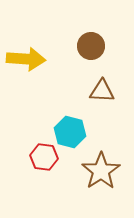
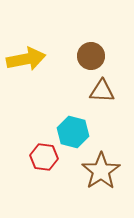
brown circle: moved 10 px down
yellow arrow: rotated 15 degrees counterclockwise
cyan hexagon: moved 3 px right
